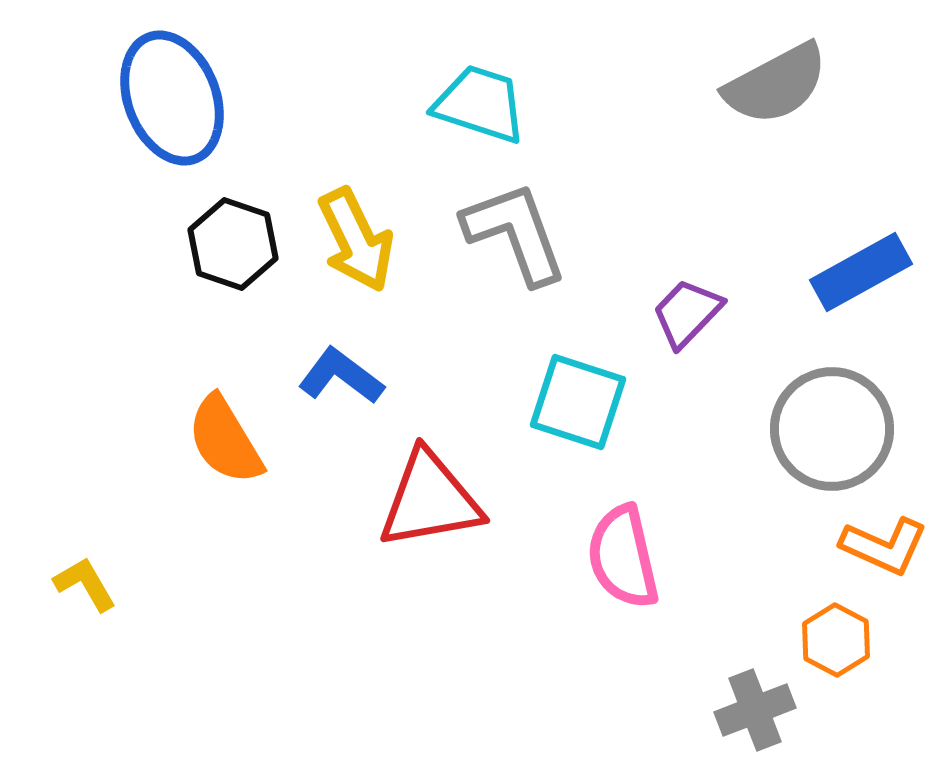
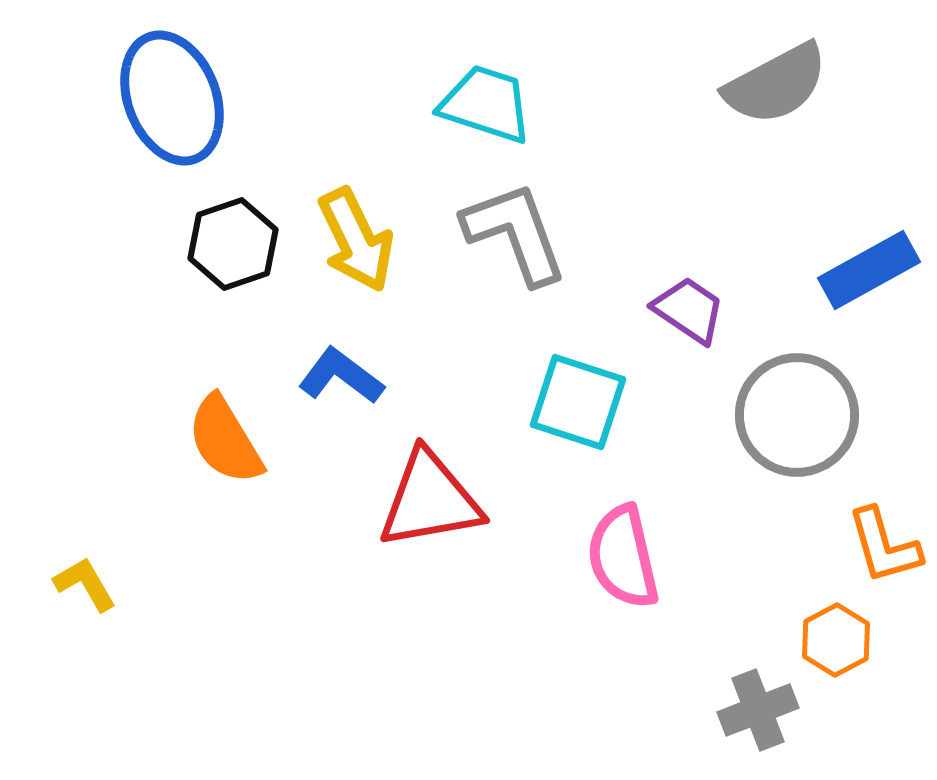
cyan trapezoid: moved 6 px right
black hexagon: rotated 22 degrees clockwise
blue rectangle: moved 8 px right, 2 px up
purple trapezoid: moved 2 px right, 3 px up; rotated 80 degrees clockwise
gray circle: moved 35 px left, 14 px up
orange L-shape: rotated 50 degrees clockwise
orange hexagon: rotated 4 degrees clockwise
gray cross: moved 3 px right
